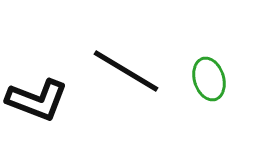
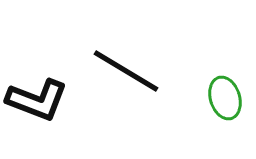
green ellipse: moved 16 px right, 19 px down
